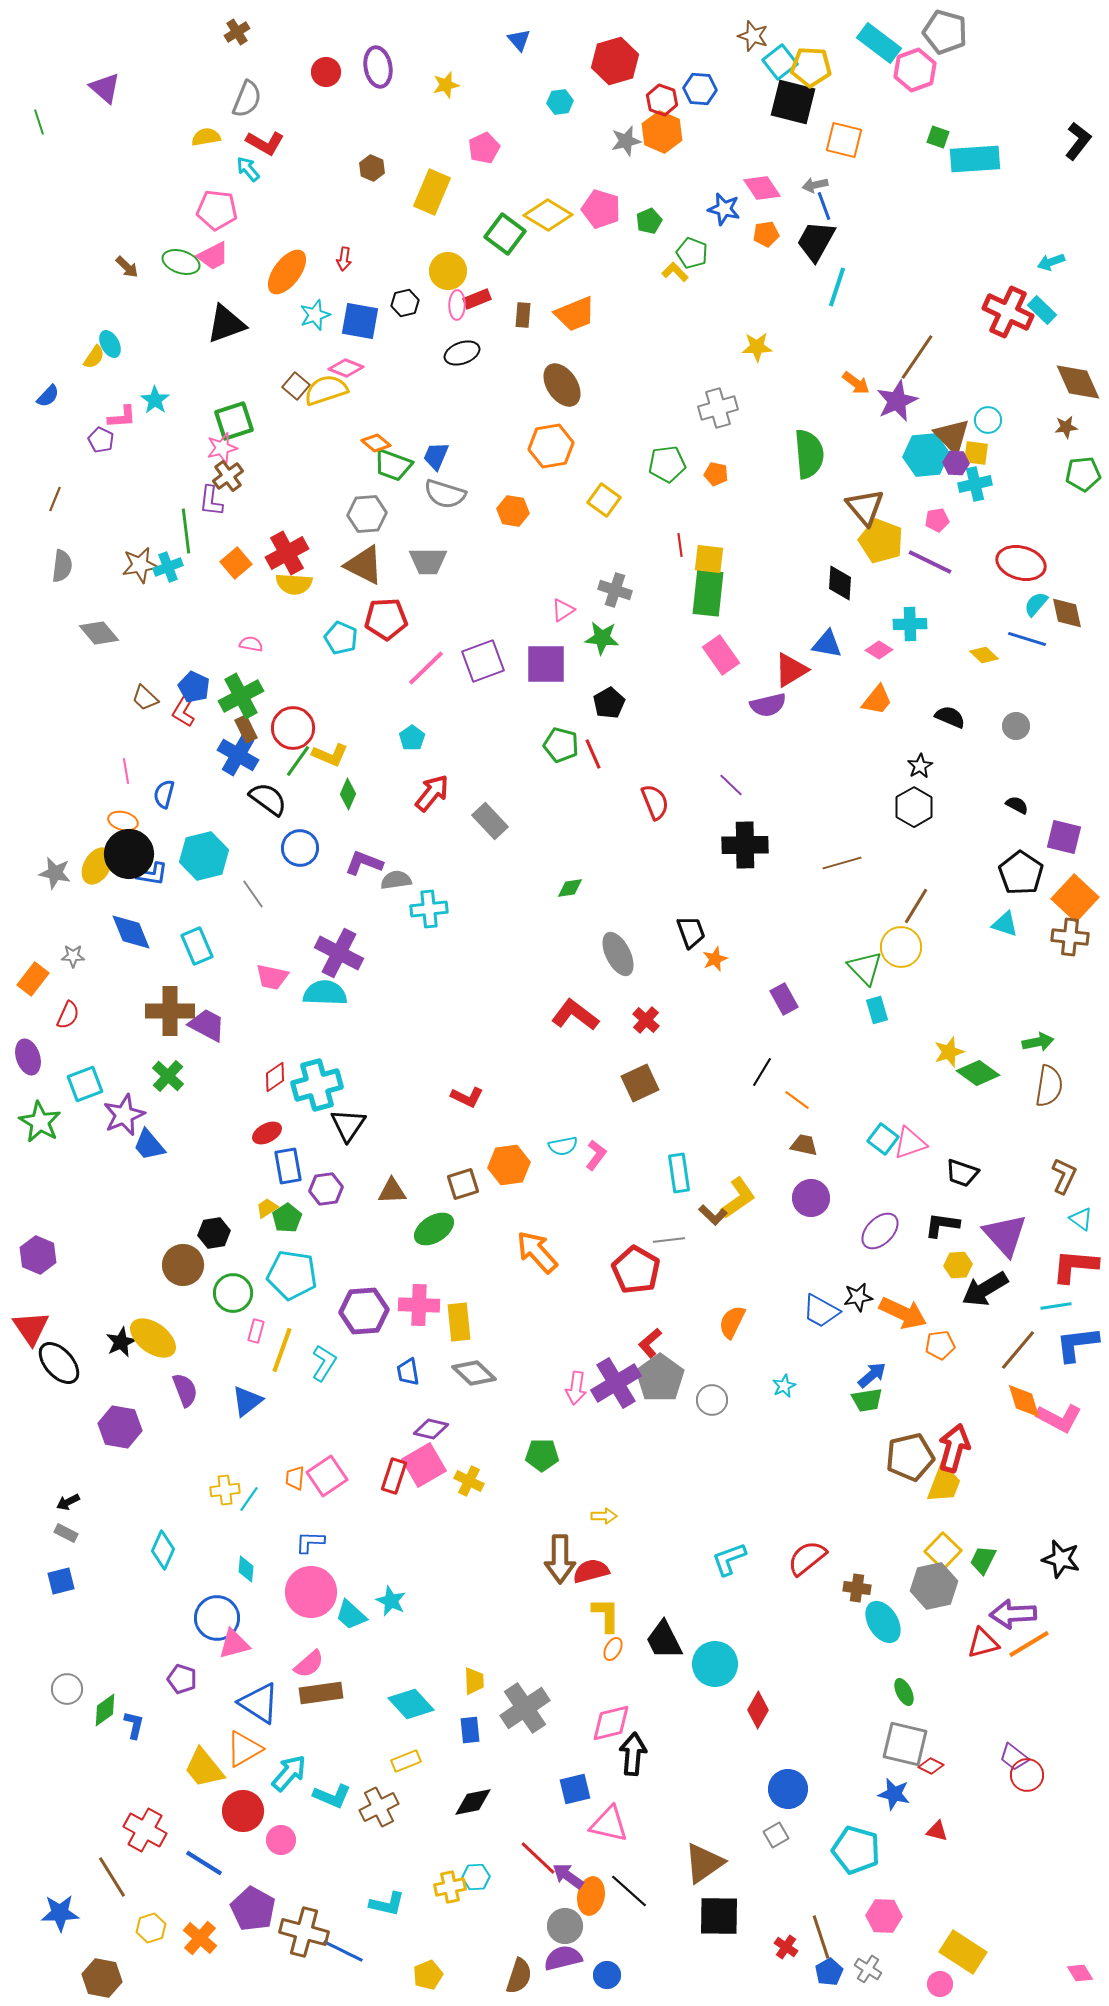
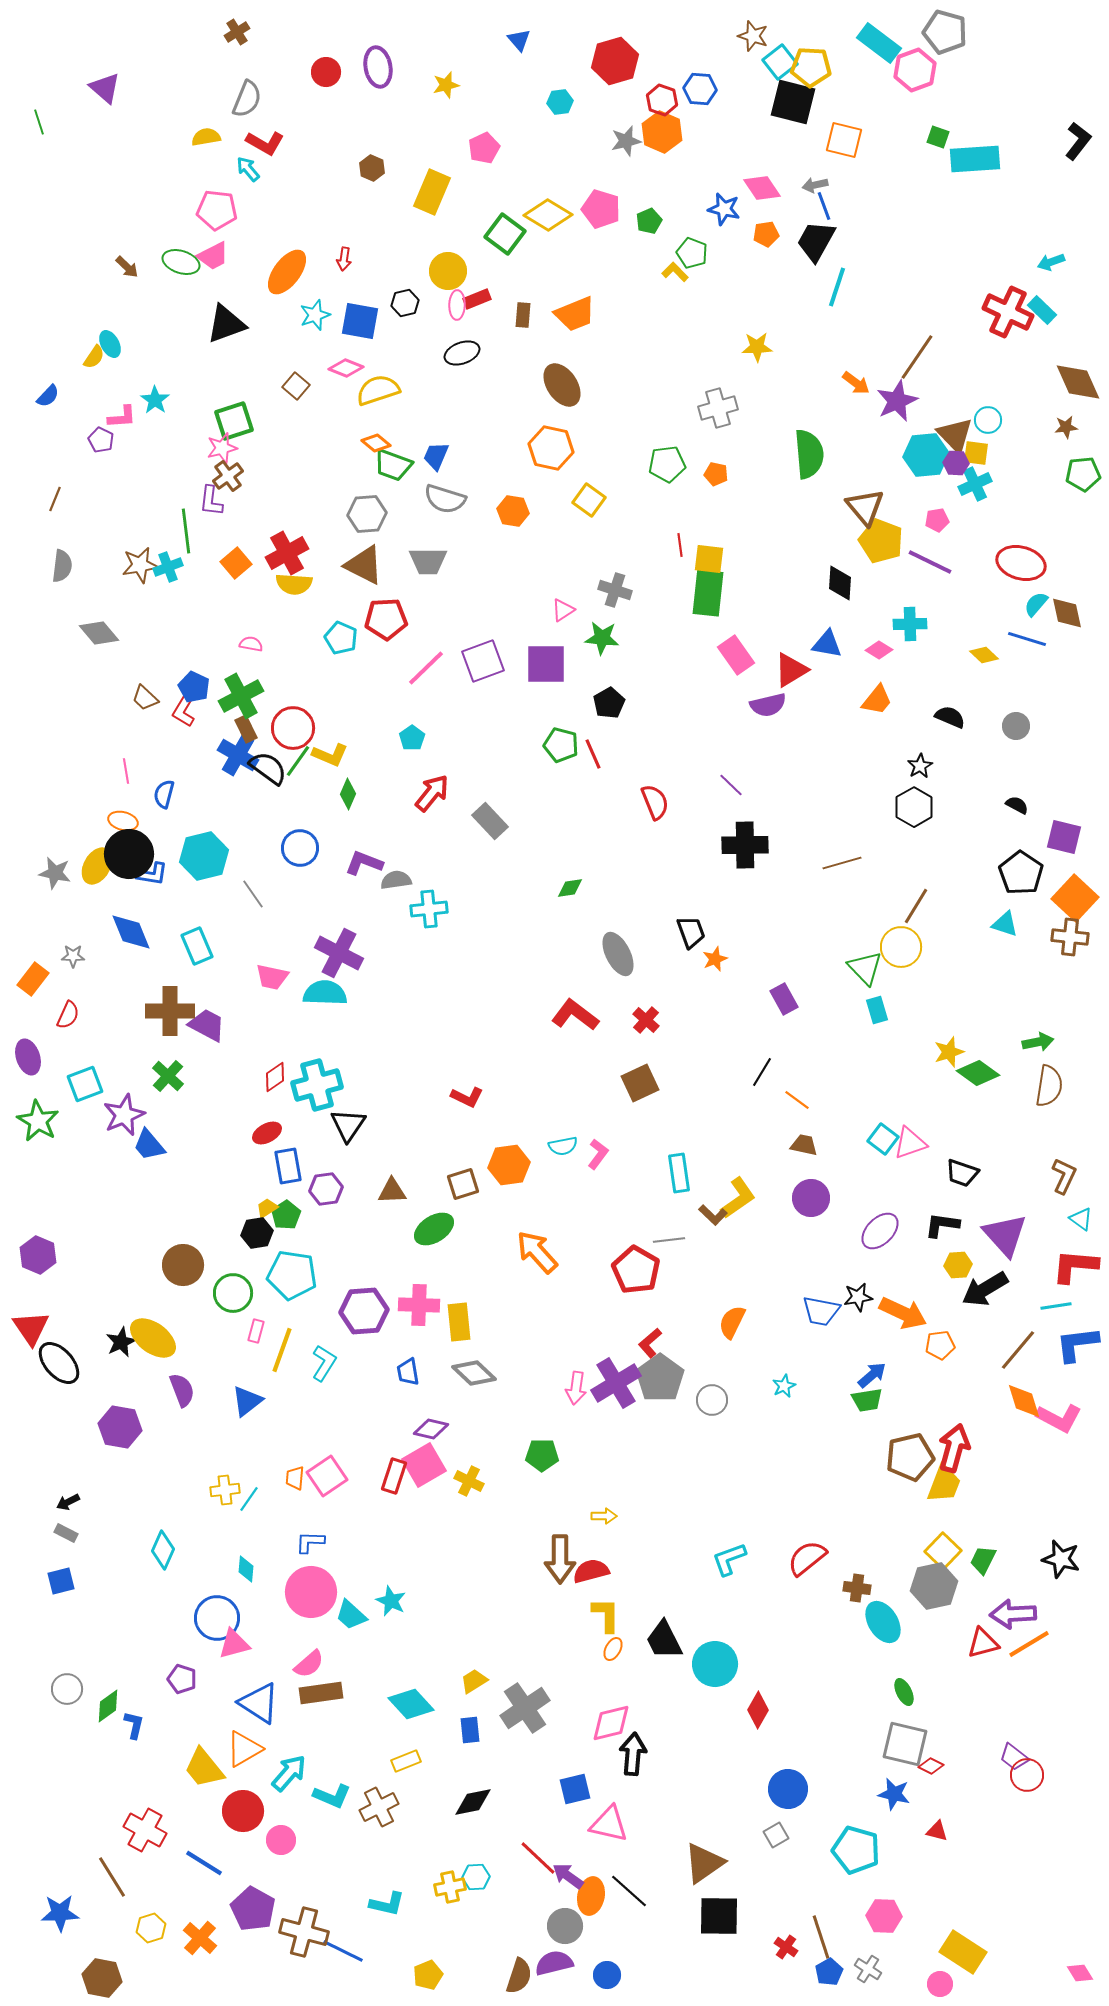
yellow semicircle at (326, 390): moved 52 px right
brown triangle at (952, 436): moved 3 px right, 1 px up
orange hexagon at (551, 446): moved 2 px down; rotated 21 degrees clockwise
cyan cross at (975, 484): rotated 12 degrees counterclockwise
gray semicircle at (445, 494): moved 5 px down
yellow square at (604, 500): moved 15 px left
pink rectangle at (721, 655): moved 15 px right
black semicircle at (268, 799): moved 31 px up
green star at (40, 1122): moved 2 px left, 1 px up
pink L-shape at (596, 1155): moved 2 px right, 1 px up
green pentagon at (287, 1218): moved 1 px left, 3 px up
black hexagon at (214, 1233): moved 43 px right
blue trapezoid at (821, 1311): rotated 18 degrees counterclockwise
purple semicircle at (185, 1390): moved 3 px left
yellow trapezoid at (474, 1681): rotated 120 degrees counterclockwise
green diamond at (105, 1710): moved 3 px right, 4 px up
purple semicircle at (563, 1958): moved 9 px left, 5 px down
